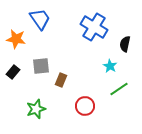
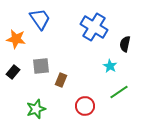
green line: moved 3 px down
